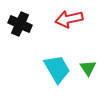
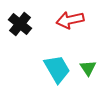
red arrow: moved 1 px right, 1 px down
black cross: rotated 15 degrees clockwise
